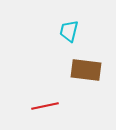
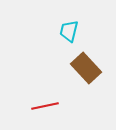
brown rectangle: moved 2 px up; rotated 40 degrees clockwise
